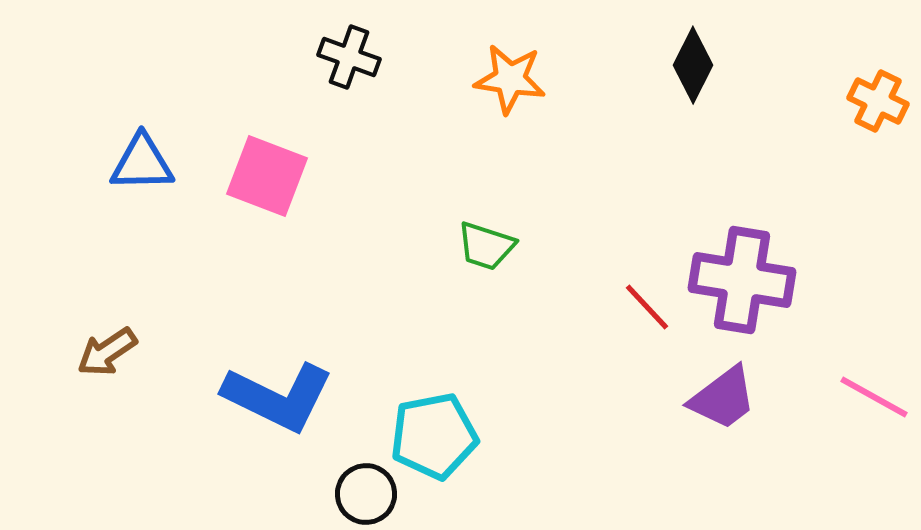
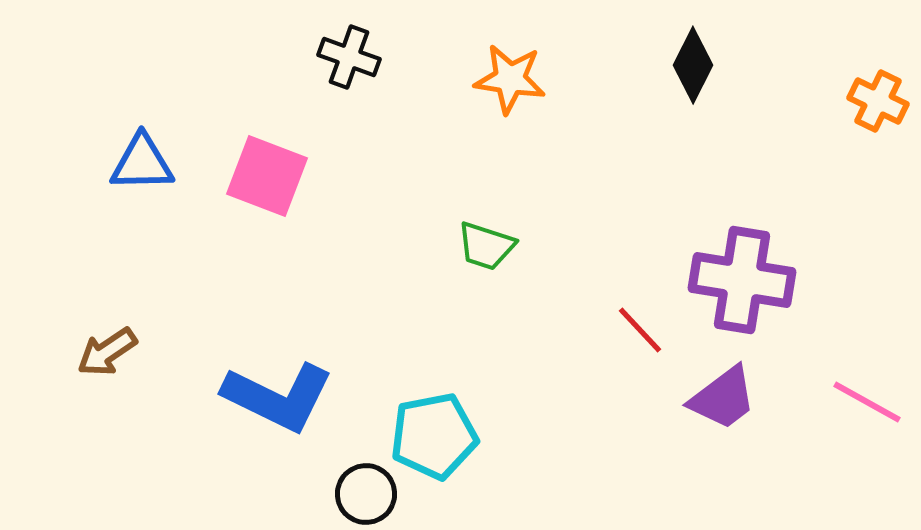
red line: moved 7 px left, 23 px down
pink line: moved 7 px left, 5 px down
